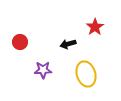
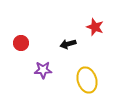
red star: rotated 18 degrees counterclockwise
red circle: moved 1 px right, 1 px down
yellow ellipse: moved 1 px right, 6 px down
